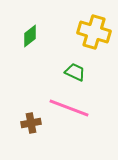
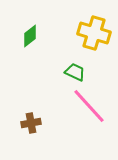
yellow cross: moved 1 px down
pink line: moved 20 px right, 2 px up; rotated 27 degrees clockwise
